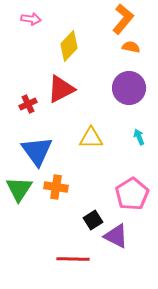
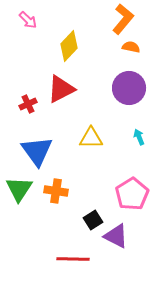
pink arrow: moved 3 px left, 1 px down; rotated 36 degrees clockwise
orange cross: moved 4 px down
